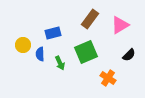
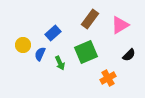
blue rectangle: rotated 28 degrees counterclockwise
blue semicircle: rotated 24 degrees clockwise
orange cross: rotated 28 degrees clockwise
